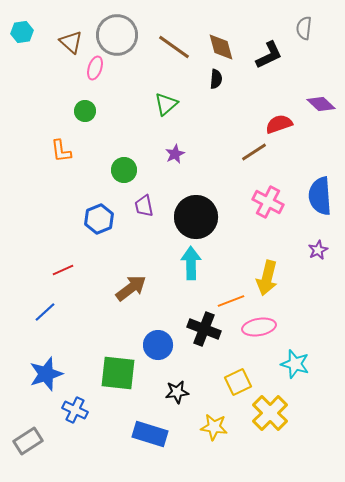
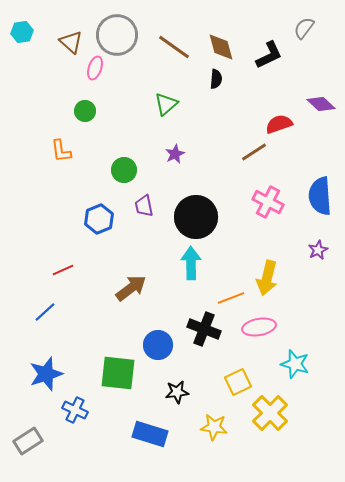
gray semicircle at (304, 28): rotated 30 degrees clockwise
orange line at (231, 301): moved 3 px up
